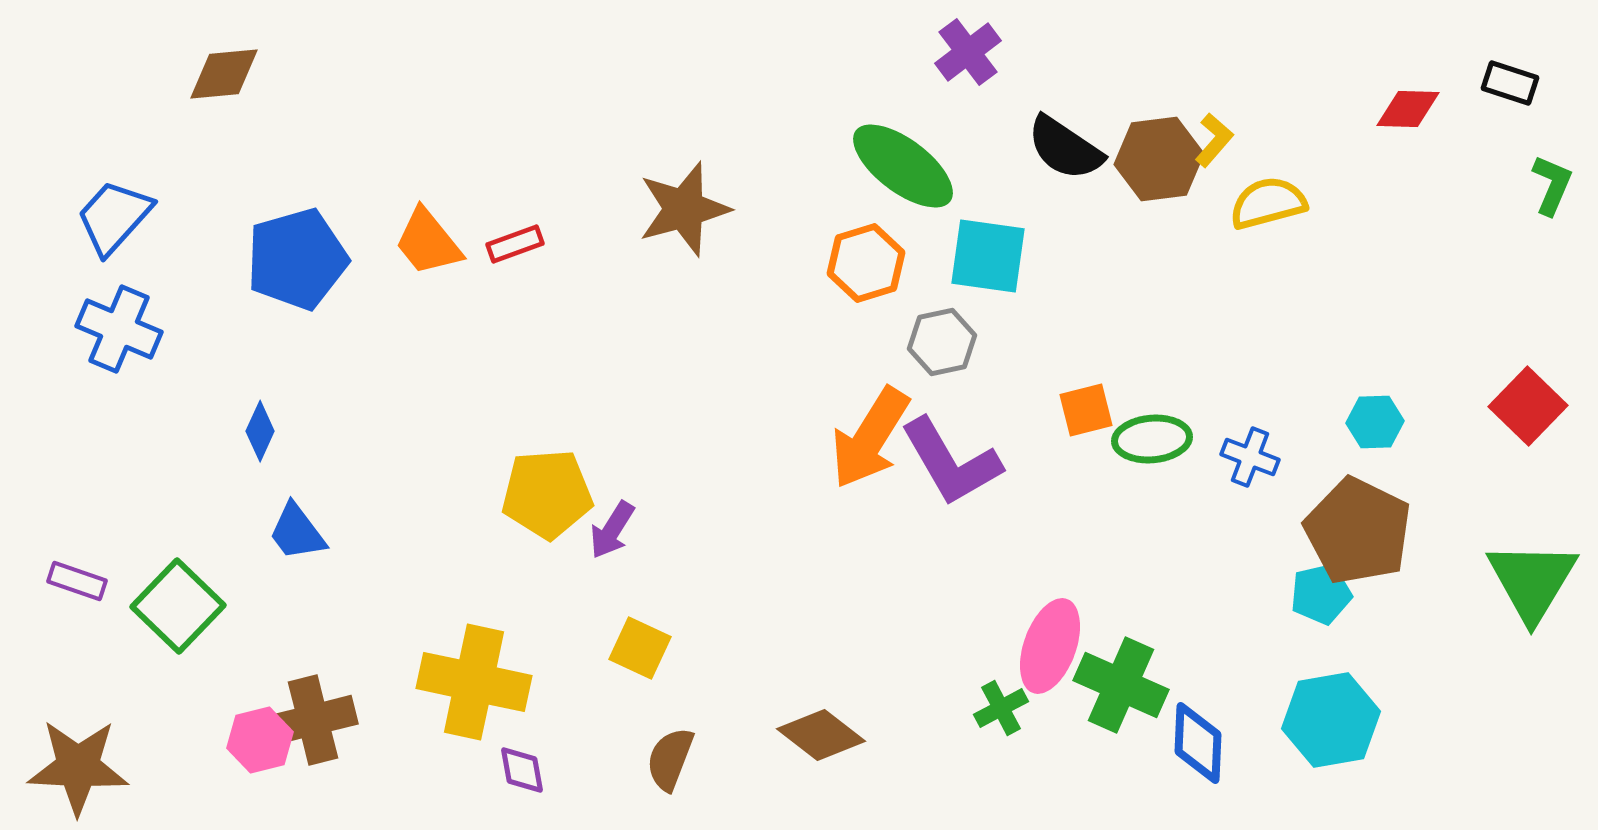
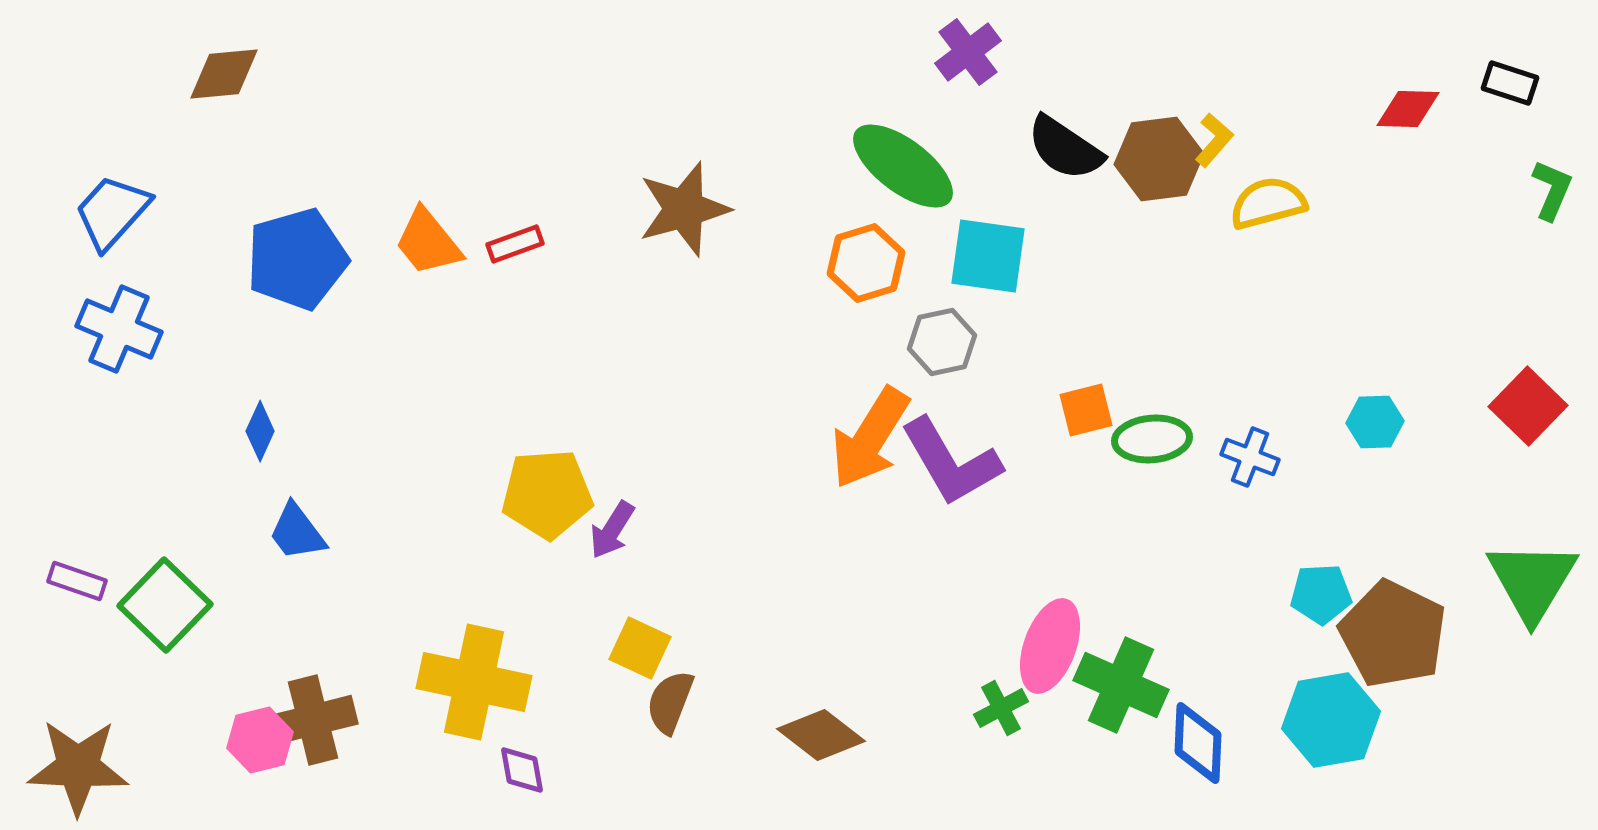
green L-shape at (1552, 185): moved 5 px down
blue trapezoid at (114, 217): moved 2 px left, 5 px up
brown pentagon at (1358, 531): moved 35 px right, 103 px down
cyan pentagon at (1321, 594): rotated 10 degrees clockwise
green square at (178, 606): moved 13 px left, 1 px up
brown semicircle at (670, 759): moved 57 px up
